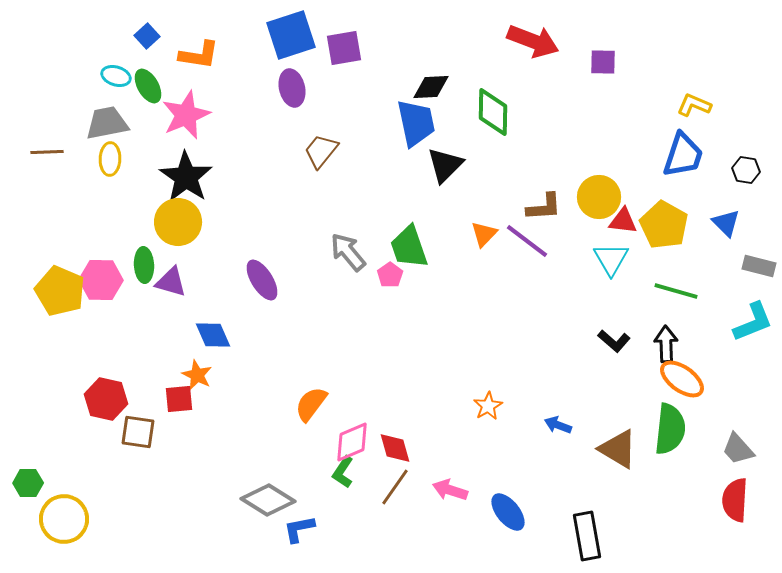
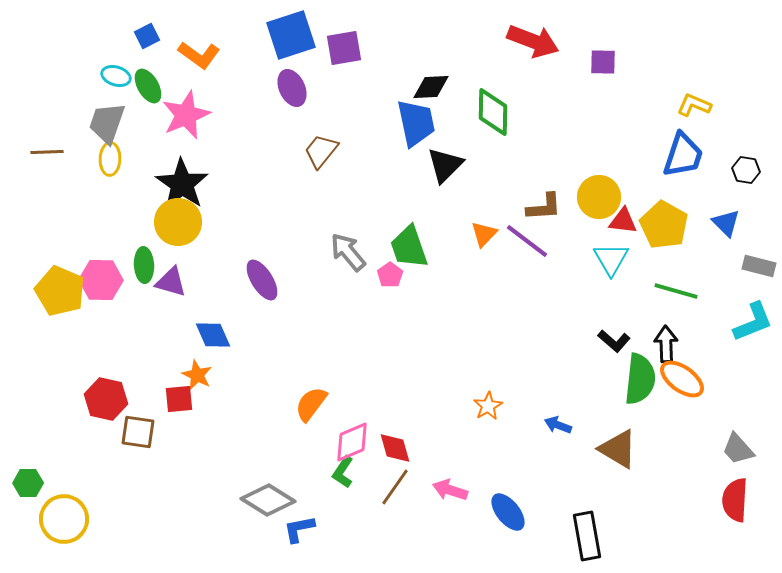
blue square at (147, 36): rotated 15 degrees clockwise
orange L-shape at (199, 55): rotated 27 degrees clockwise
purple ellipse at (292, 88): rotated 12 degrees counterclockwise
gray trapezoid at (107, 123): rotated 60 degrees counterclockwise
black star at (186, 177): moved 4 px left, 7 px down
green semicircle at (670, 429): moved 30 px left, 50 px up
